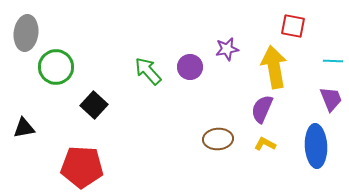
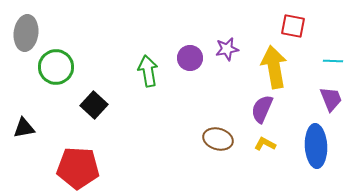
purple circle: moved 9 px up
green arrow: rotated 32 degrees clockwise
brown ellipse: rotated 20 degrees clockwise
red pentagon: moved 4 px left, 1 px down
